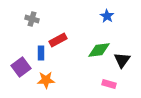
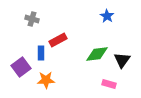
green diamond: moved 2 px left, 4 px down
